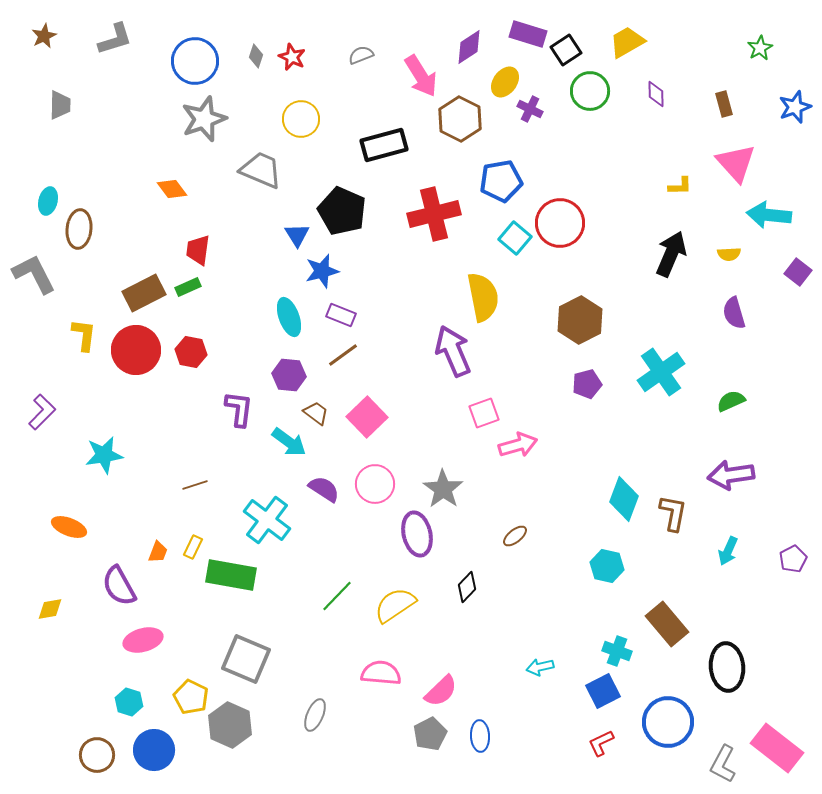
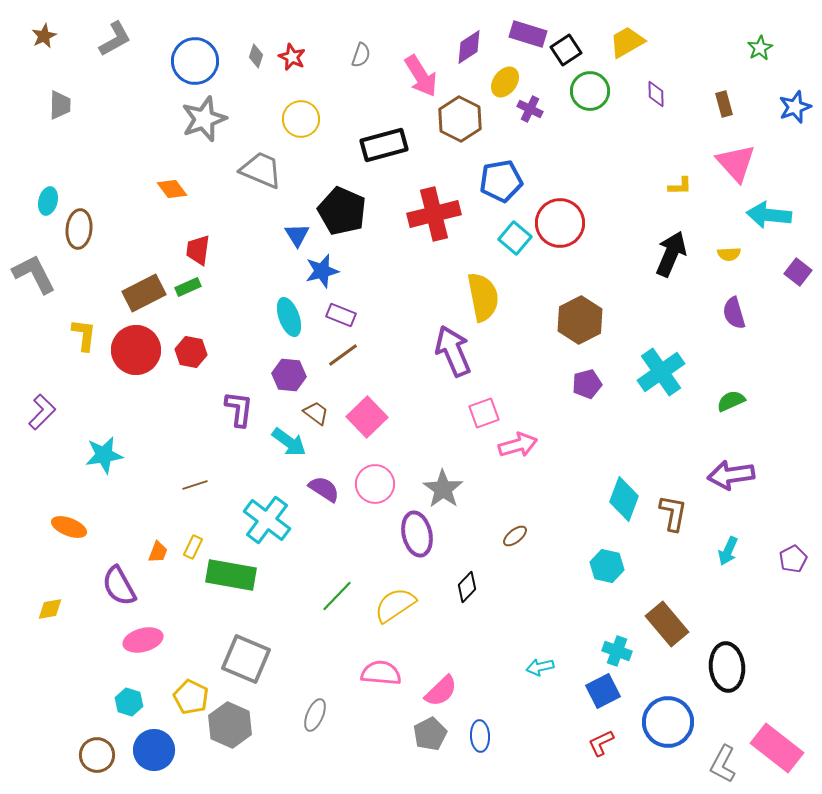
gray L-shape at (115, 39): rotated 12 degrees counterclockwise
gray semicircle at (361, 55): rotated 130 degrees clockwise
